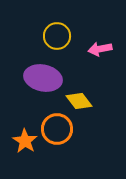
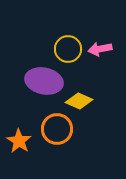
yellow circle: moved 11 px right, 13 px down
purple ellipse: moved 1 px right, 3 px down
yellow diamond: rotated 28 degrees counterclockwise
orange star: moved 6 px left
